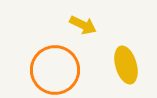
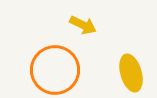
yellow ellipse: moved 5 px right, 8 px down
